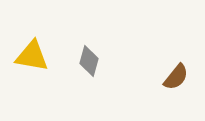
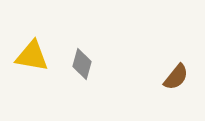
gray diamond: moved 7 px left, 3 px down
